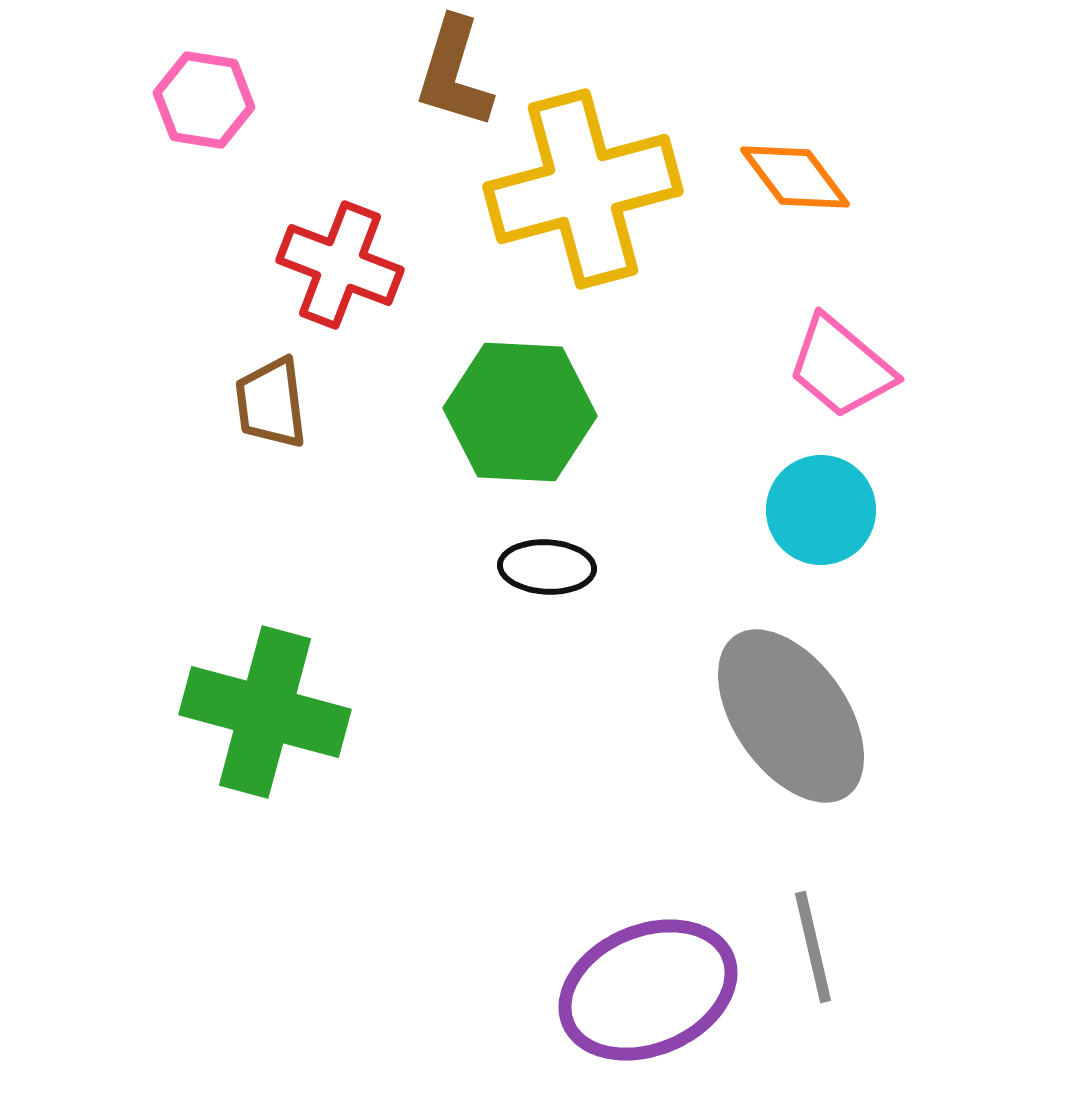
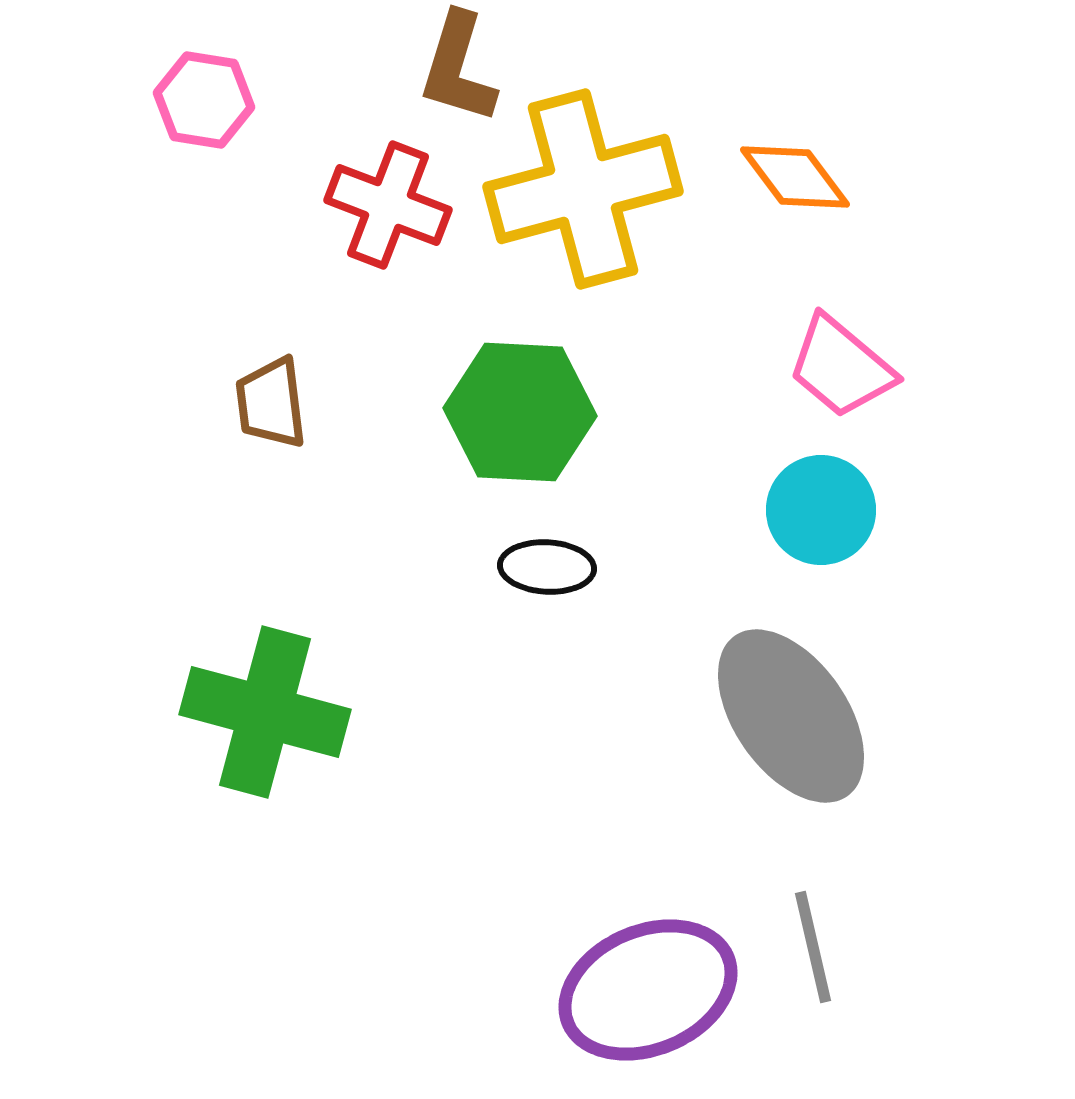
brown L-shape: moved 4 px right, 5 px up
red cross: moved 48 px right, 60 px up
